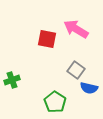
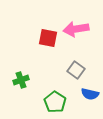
pink arrow: rotated 40 degrees counterclockwise
red square: moved 1 px right, 1 px up
green cross: moved 9 px right
blue semicircle: moved 1 px right, 6 px down
